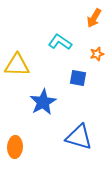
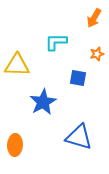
cyan L-shape: moved 4 px left; rotated 35 degrees counterclockwise
orange ellipse: moved 2 px up
